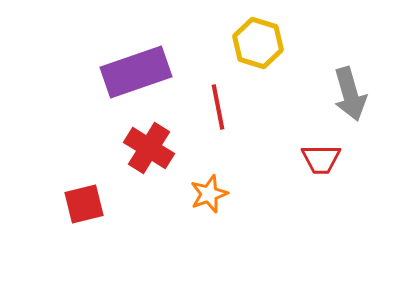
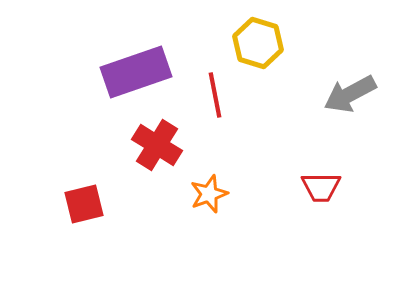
gray arrow: rotated 78 degrees clockwise
red line: moved 3 px left, 12 px up
red cross: moved 8 px right, 3 px up
red trapezoid: moved 28 px down
